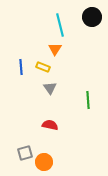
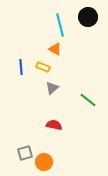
black circle: moved 4 px left
orange triangle: rotated 32 degrees counterclockwise
gray triangle: moved 2 px right; rotated 24 degrees clockwise
green line: rotated 48 degrees counterclockwise
red semicircle: moved 4 px right
